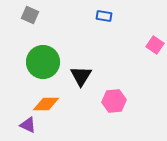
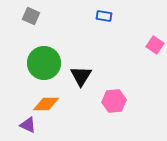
gray square: moved 1 px right, 1 px down
green circle: moved 1 px right, 1 px down
